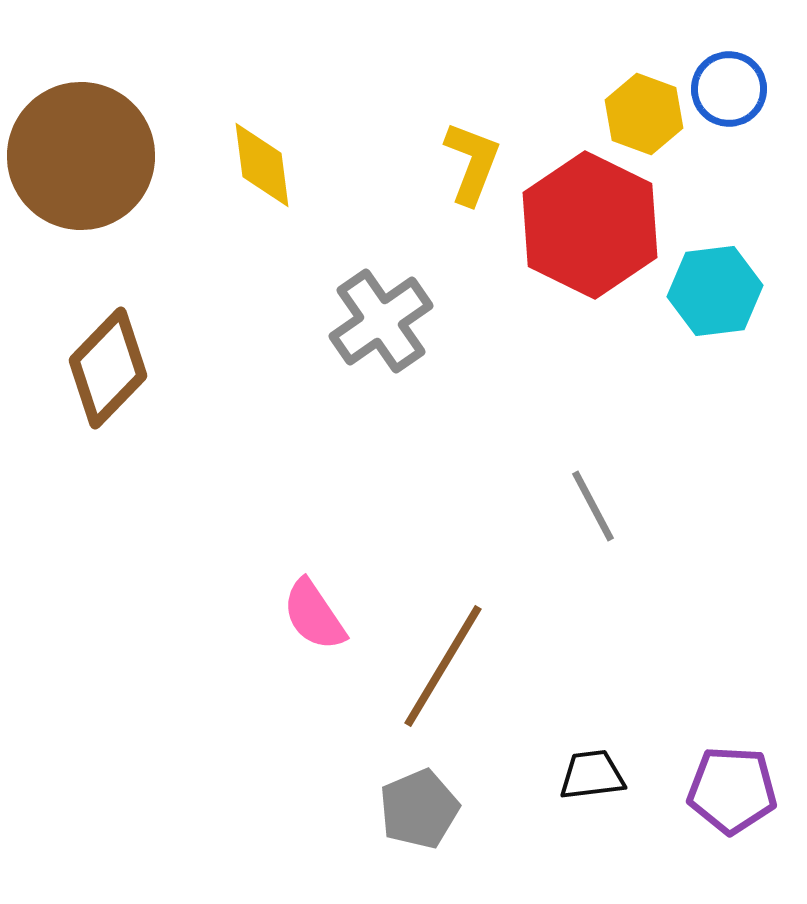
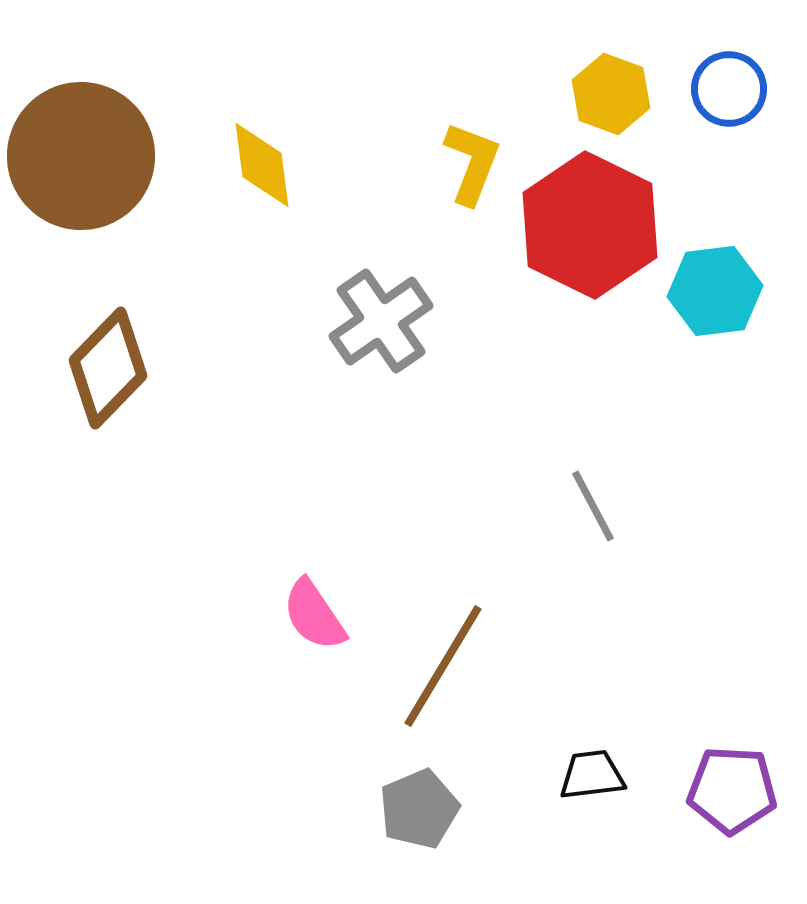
yellow hexagon: moved 33 px left, 20 px up
